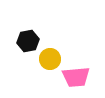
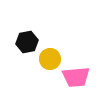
black hexagon: moved 1 px left, 1 px down
